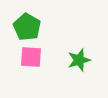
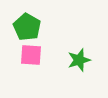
pink square: moved 2 px up
